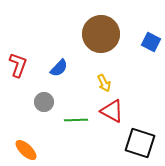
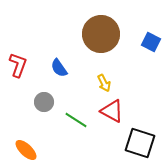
blue semicircle: rotated 102 degrees clockwise
green line: rotated 35 degrees clockwise
